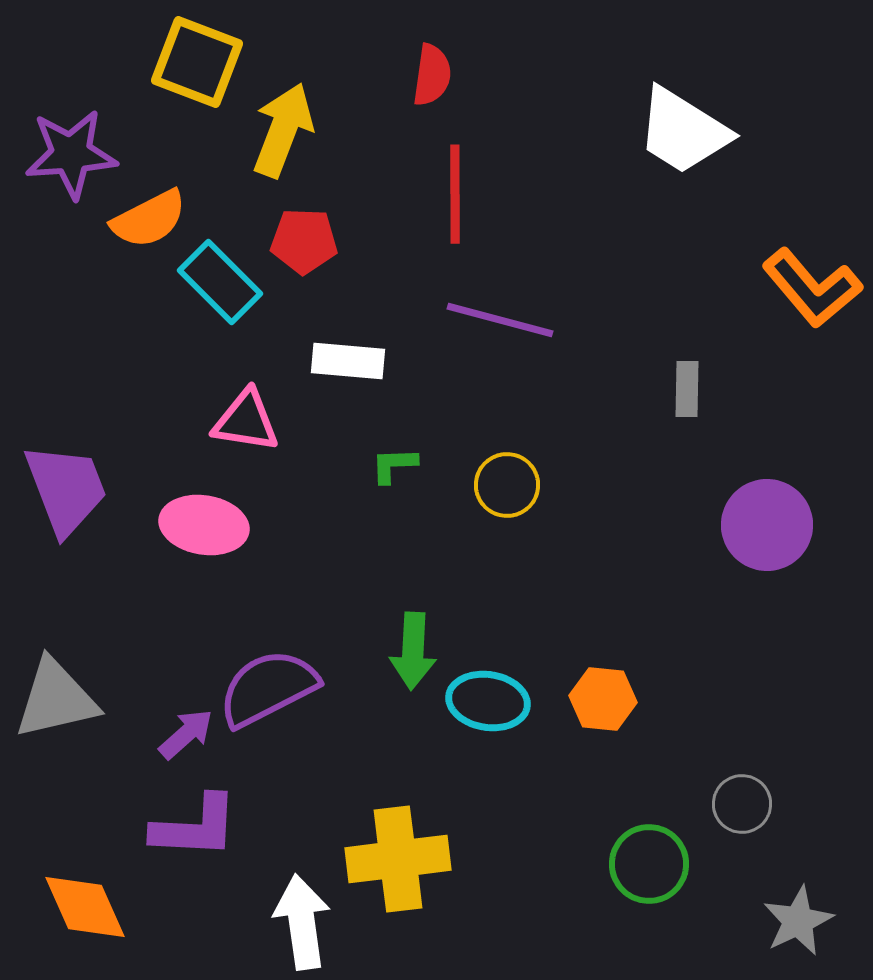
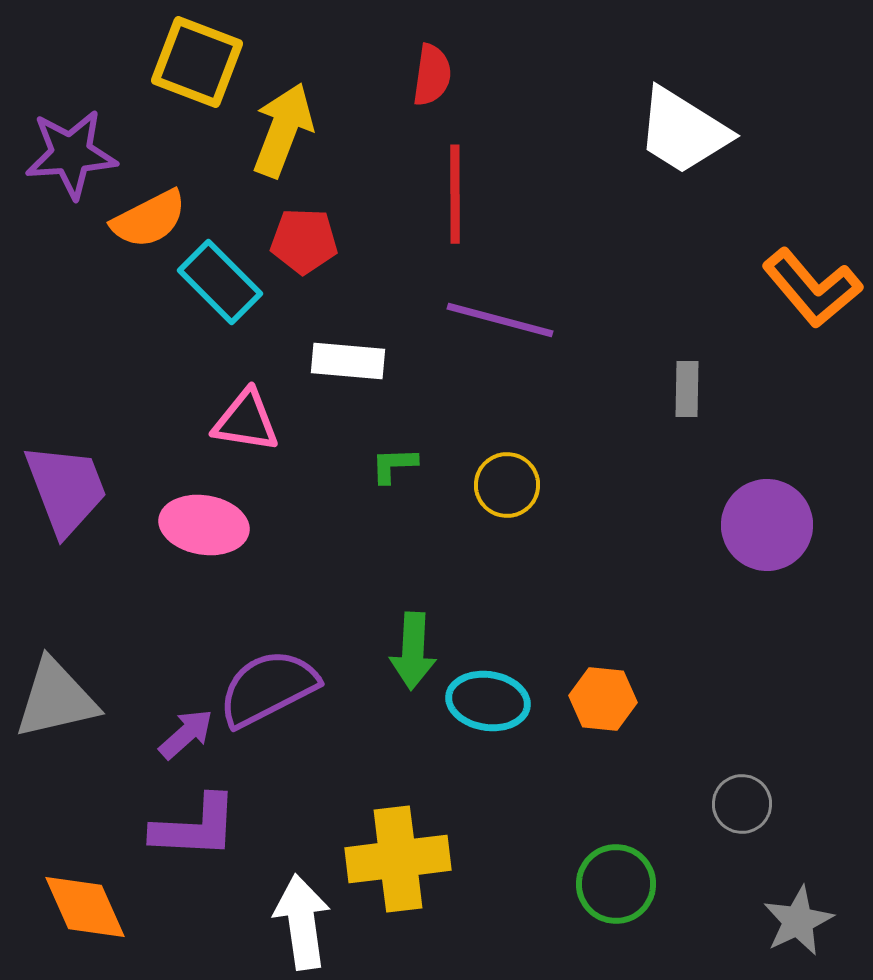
green circle: moved 33 px left, 20 px down
